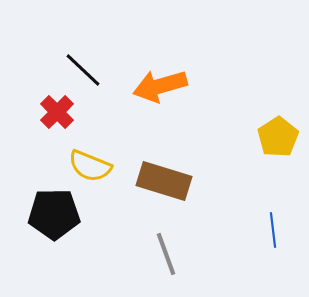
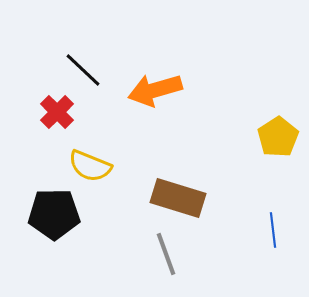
orange arrow: moved 5 px left, 4 px down
brown rectangle: moved 14 px right, 17 px down
